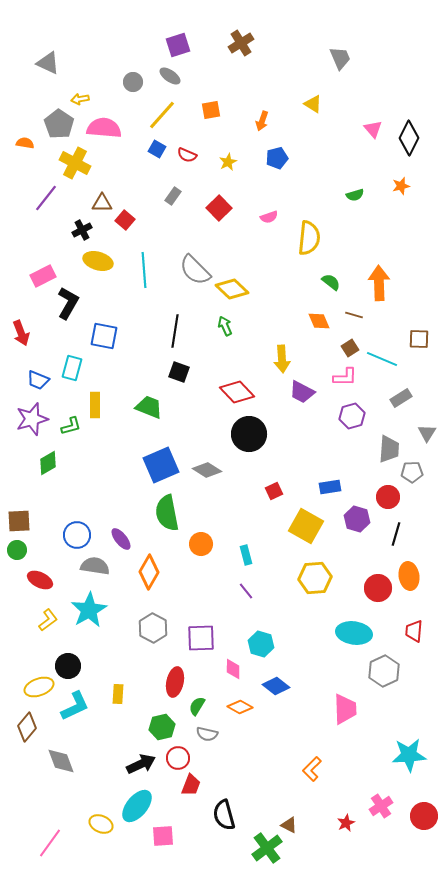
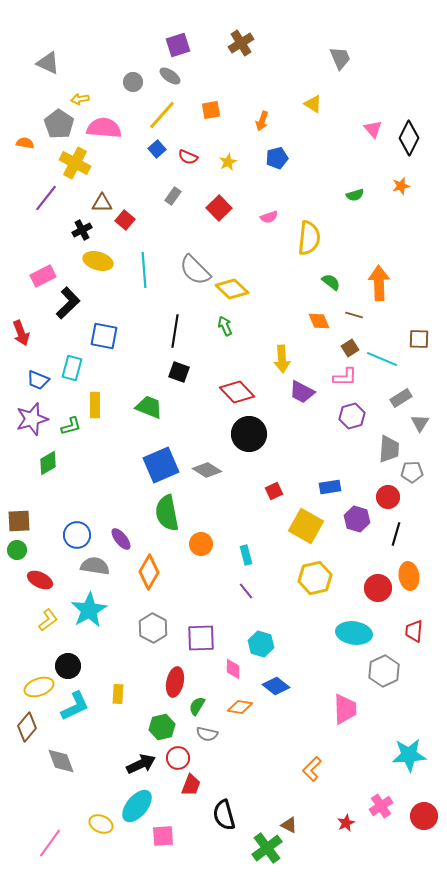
blue square at (157, 149): rotated 18 degrees clockwise
red semicircle at (187, 155): moved 1 px right, 2 px down
black L-shape at (68, 303): rotated 16 degrees clockwise
gray triangle at (427, 433): moved 7 px left, 10 px up
yellow hexagon at (315, 578): rotated 8 degrees counterclockwise
orange diamond at (240, 707): rotated 20 degrees counterclockwise
